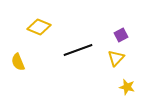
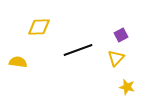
yellow diamond: rotated 25 degrees counterclockwise
yellow semicircle: rotated 120 degrees clockwise
